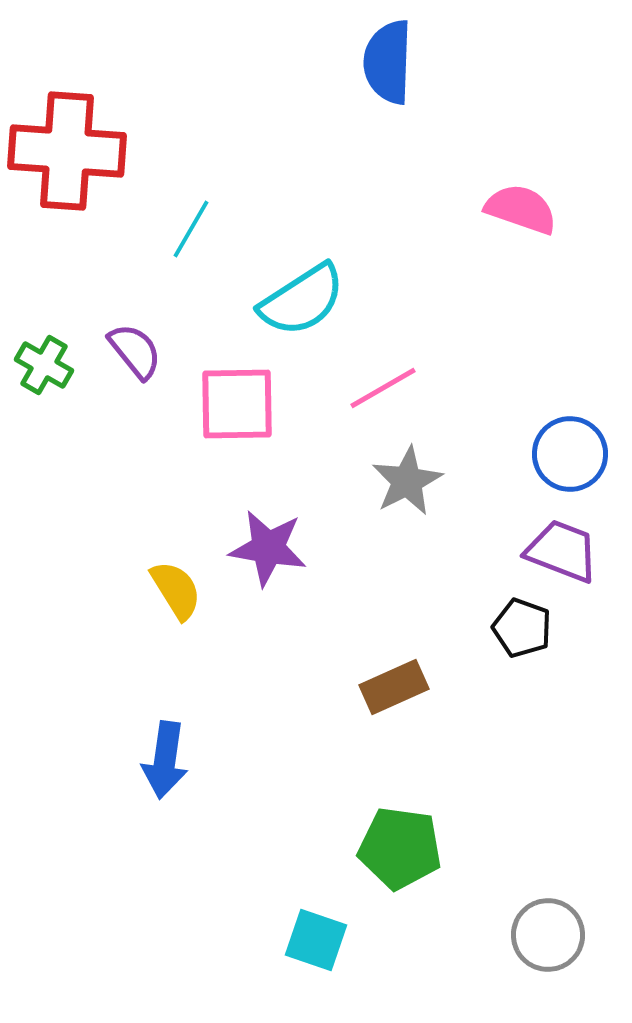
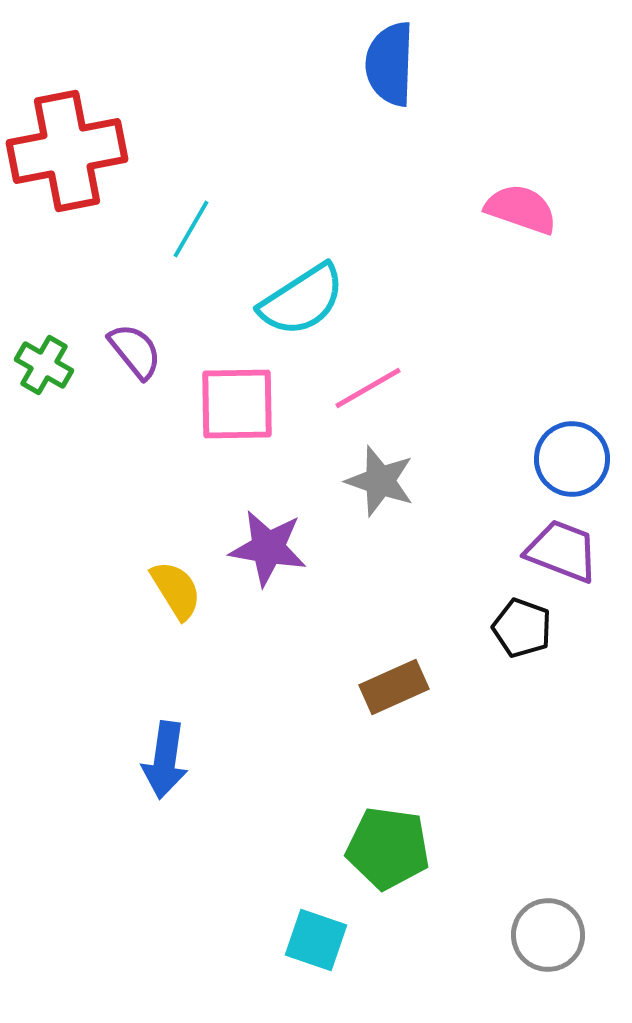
blue semicircle: moved 2 px right, 2 px down
red cross: rotated 15 degrees counterclockwise
pink line: moved 15 px left
blue circle: moved 2 px right, 5 px down
gray star: moved 27 px left; rotated 26 degrees counterclockwise
green pentagon: moved 12 px left
